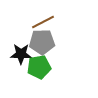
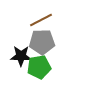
brown line: moved 2 px left, 2 px up
black star: moved 2 px down
